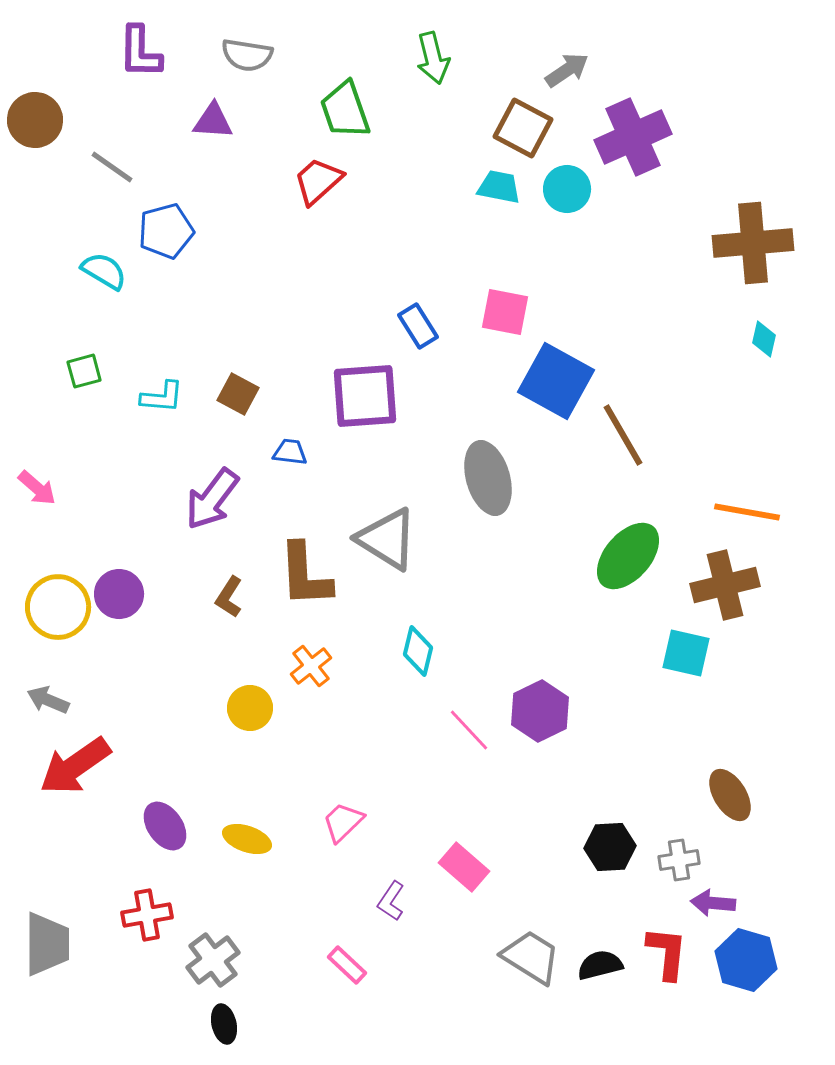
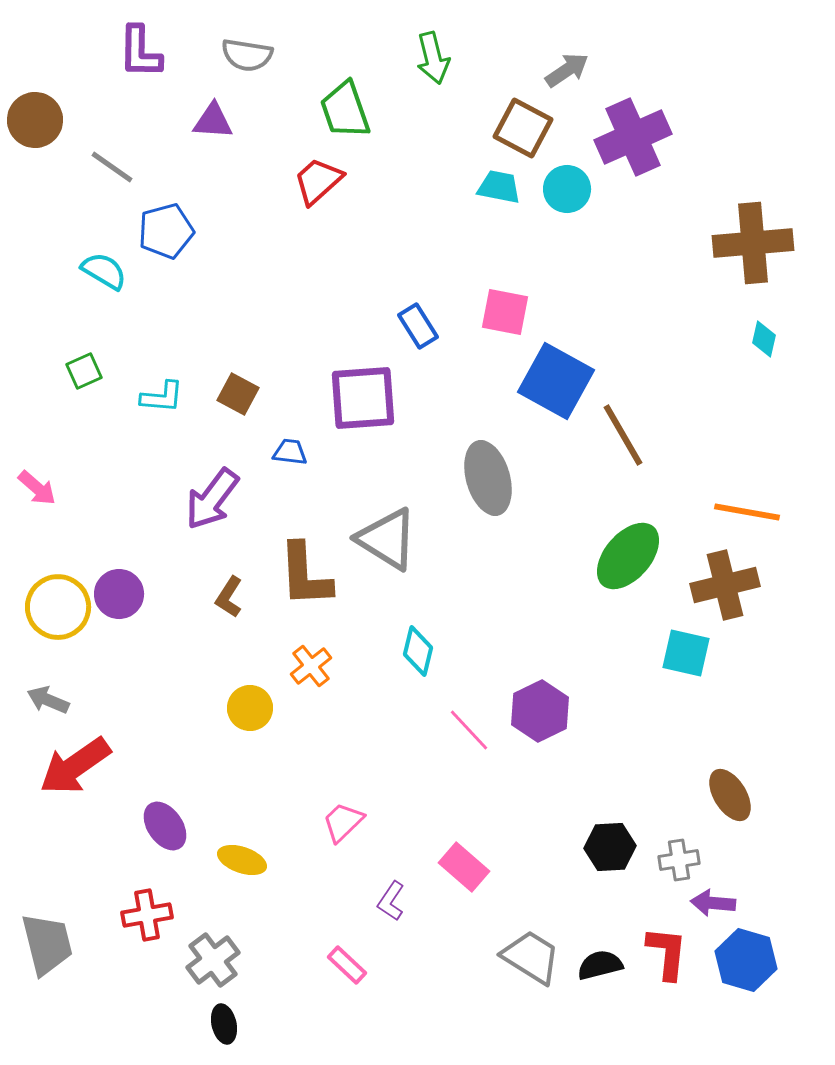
green square at (84, 371): rotated 9 degrees counterclockwise
purple square at (365, 396): moved 2 px left, 2 px down
yellow ellipse at (247, 839): moved 5 px left, 21 px down
gray trapezoid at (47, 944): rotated 14 degrees counterclockwise
